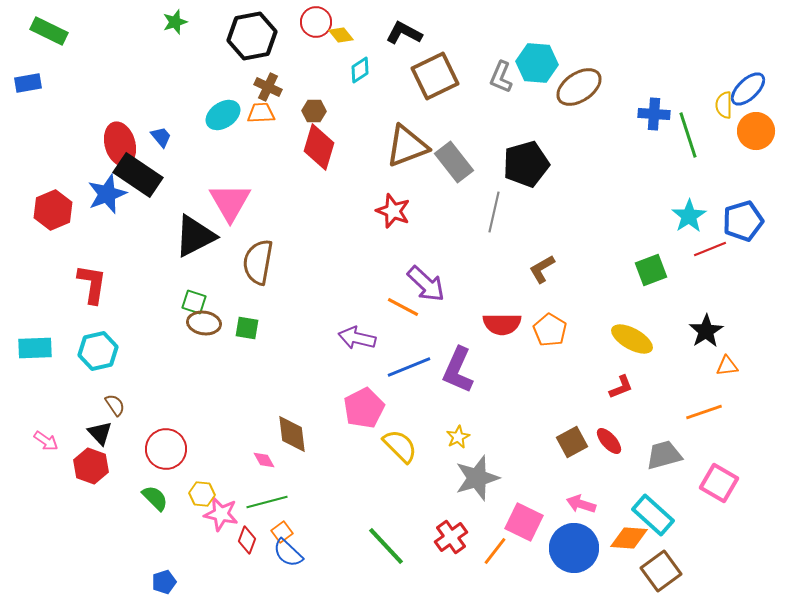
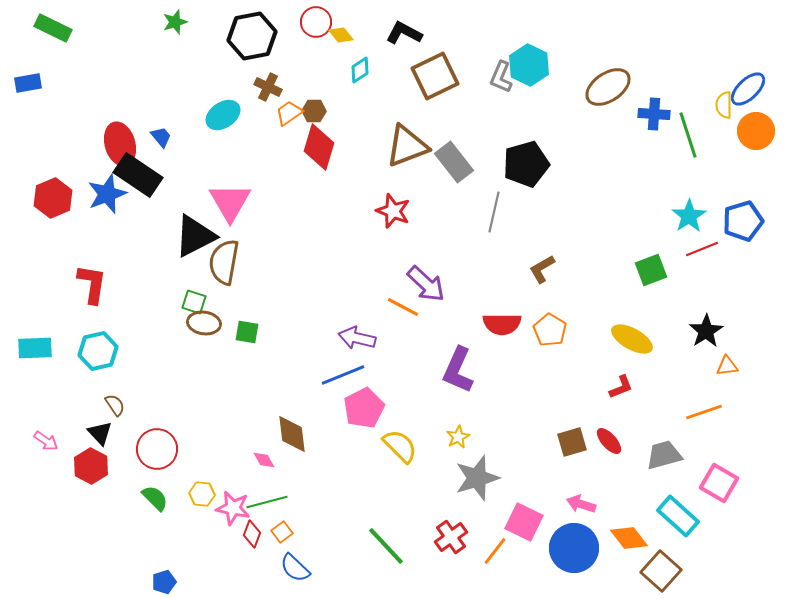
green rectangle at (49, 31): moved 4 px right, 3 px up
cyan hexagon at (537, 63): moved 8 px left, 2 px down; rotated 21 degrees clockwise
brown ellipse at (579, 87): moved 29 px right
orange trapezoid at (261, 113): moved 28 px right; rotated 32 degrees counterclockwise
red hexagon at (53, 210): moved 12 px up
red line at (710, 249): moved 8 px left
brown semicircle at (258, 262): moved 34 px left
green square at (247, 328): moved 4 px down
blue line at (409, 367): moved 66 px left, 8 px down
brown square at (572, 442): rotated 12 degrees clockwise
red circle at (166, 449): moved 9 px left
red hexagon at (91, 466): rotated 8 degrees clockwise
pink star at (221, 514): moved 12 px right, 6 px up
cyan rectangle at (653, 515): moved 25 px right, 1 px down
orange diamond at (629, 538): rotated 48 degrees clockwise
red diamond at (247, 540): moved 5 px right, 6 px up
blue semicircle at (288, 553): moved 7 px right, 15 px down
brown square at (661, 571): rotated 12 degrees counterclockwise
